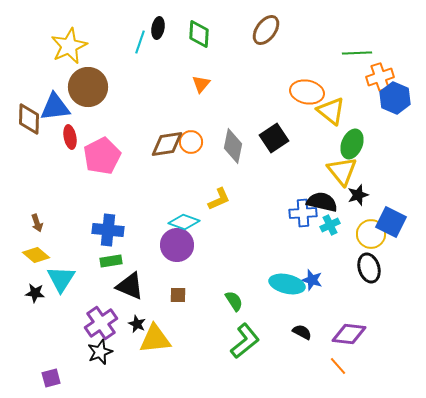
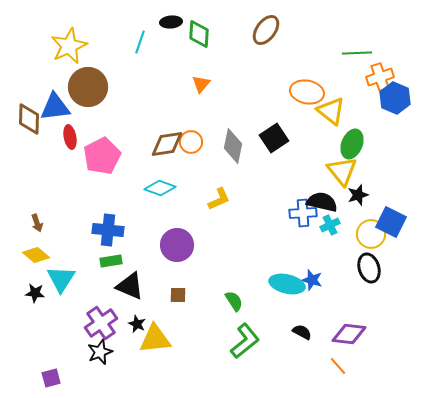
black ellipse at (158, 28): moved 13 px right, 6 px up; rotated 75 degrees clockwise
cyan diamond at (184, 222): moved 24 px left, 34 px up
